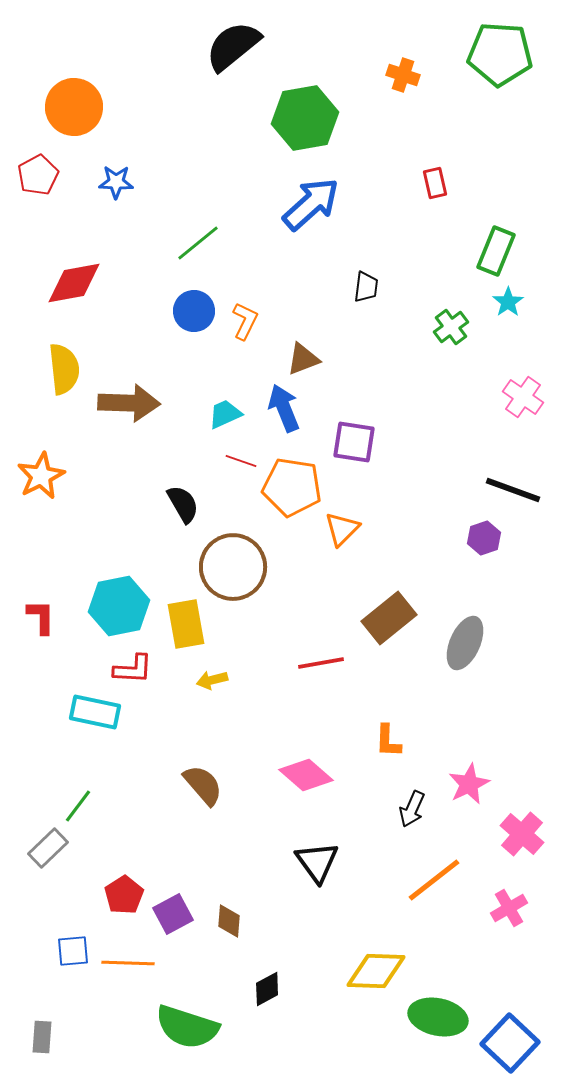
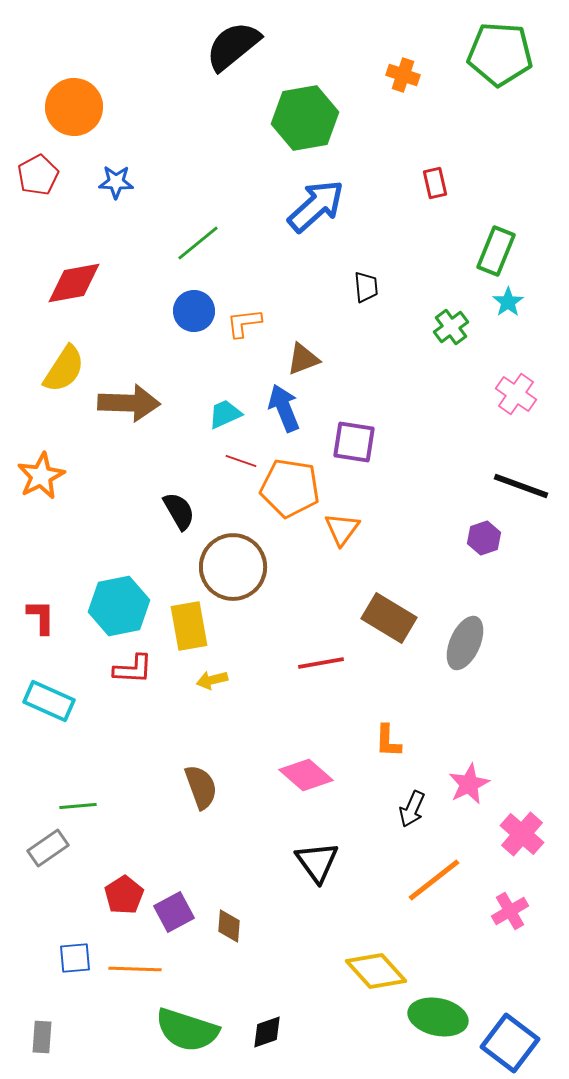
blue arrow at (311, 204): moved 5 px right, 2 px down
black trapezoid at (366, 287): rotated 12 degrees counterclockwise
orange L-shape at (245, 321): moved 1 px left, 2 px down; rotated 123 degrees counterclockwise
yellow semicircle at (64, 369): rotated 39 degrees clockwise
pink cross at (523, 397): moved 7 px left, 3 px up
orange pentagon at (292, 487): moved 2 px left, 1 px down
black line at (513, 490): moved 8 px right, 4 px up
black semicircle at (183, 504): moved 4 px left, 7 px down
orange triangle at (342, 529): rotated 9 degrees counterclockwise
brown rectangle at (389, 618): rotated 70 degrees clockwise
yellow rectangle at (186, 624): moved 3 px right, 2 px down
cyan rectangle at (95, 712): moved 46 px left, 11 px up; rotated 12 degrees clockwise
brown semicircle at (203, 785): moved 2 px left, 2 px down; rotated 21 degrees clockwise
green line at (78, 806): rotated 48 degrees clockwise
gray rectangle at (48, 848): rotated 9 degrees clockwise
pink cross at (509, 908): moved 1 px right, 3 px down
purple square at (173, 914): moved 1 px right, 2 px up
brown diamond at (229, 921): moved 5 px down
blue square at (73, 951): moved 2 px right, 7 px down
orange line at (128, 963): moved 7 px right, 6 px down
yellow diamond at (376, 971): rotated 46 degrees clockwise
black diamond at (267, 989): moved 43 px down; rotated 9 degrees clockwise
green semicircle at (187, 1027): moved 3 px down
blue square at (510, 1043): rotated 6 degrees counterclockwise
